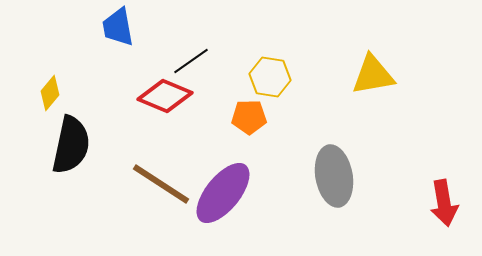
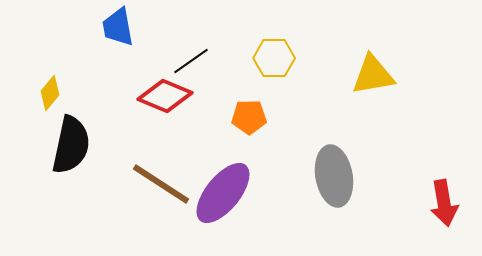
yellow hexagon: moved 4 px right, 19 px up; rotated 9 degrees counterclockwise
